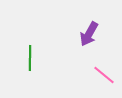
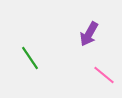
green line: rotated 35 degrees counterclockwise
